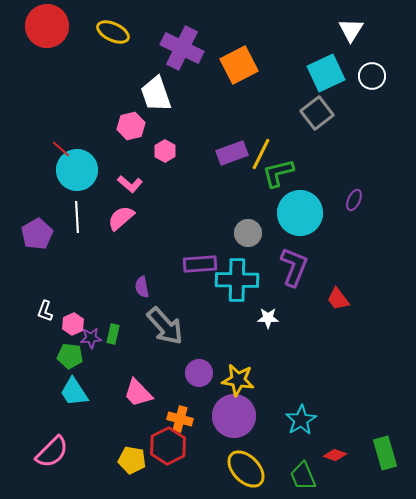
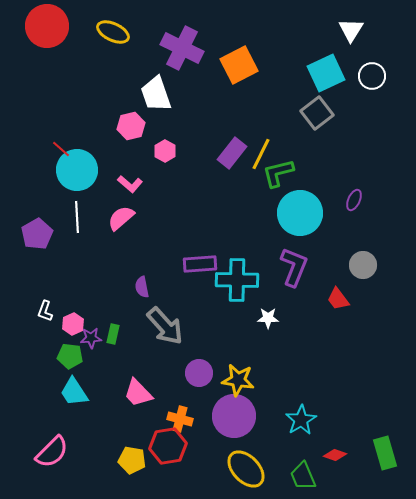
purple rectangle at (232, 153): rotated 32 degrees counterclockwise
gray circle at (248, 233): moved 115 px right, 32 px down
red hexagon at (168, 446): rotated 18 degrees clockwise
